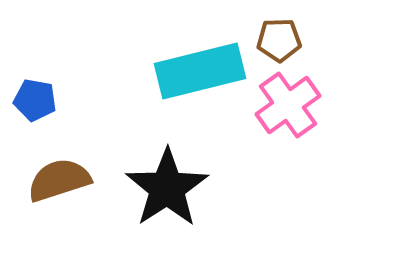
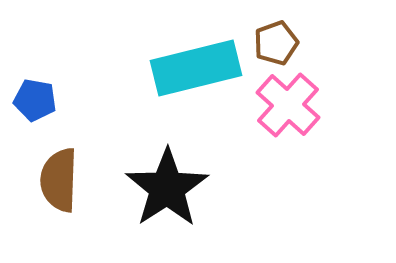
brown pentagon: moved 3 px left, 3 px down; rotated 18 degrees counterclockwise
cyan rectangle: moved 4 px left, 3 px up
pink cross: rotated 12 degrees counterclockwise
brown semicircle: rotated 70 degrees counterclockwise
